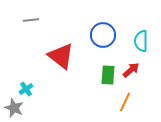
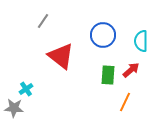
gray line: moved 12 px right, 1 px down; rotated 49 degrees counterclockwise
gray star: rotated 18 degrees counterclockwise
